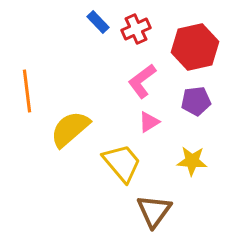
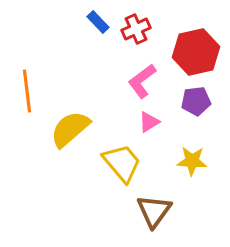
red hexagon: moved 1 px right, 5 px down
